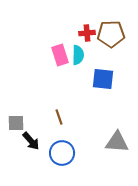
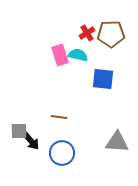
red cross: rotated 28 degrees counterclockwise
cyan semicircle: rotated 78 degrees counterclockwise
brown line: rotated 63 degrees counterclockwise
gray square: moved 3 px right, 8 px down
